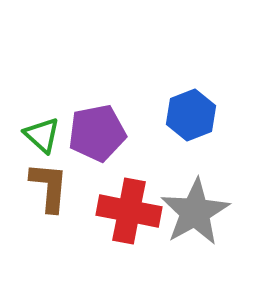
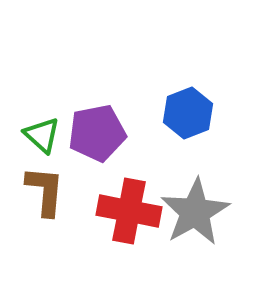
blue hexagon: moved 3 px left, 2 px up
brown L-shape: moved 4 px left, 4 px down
